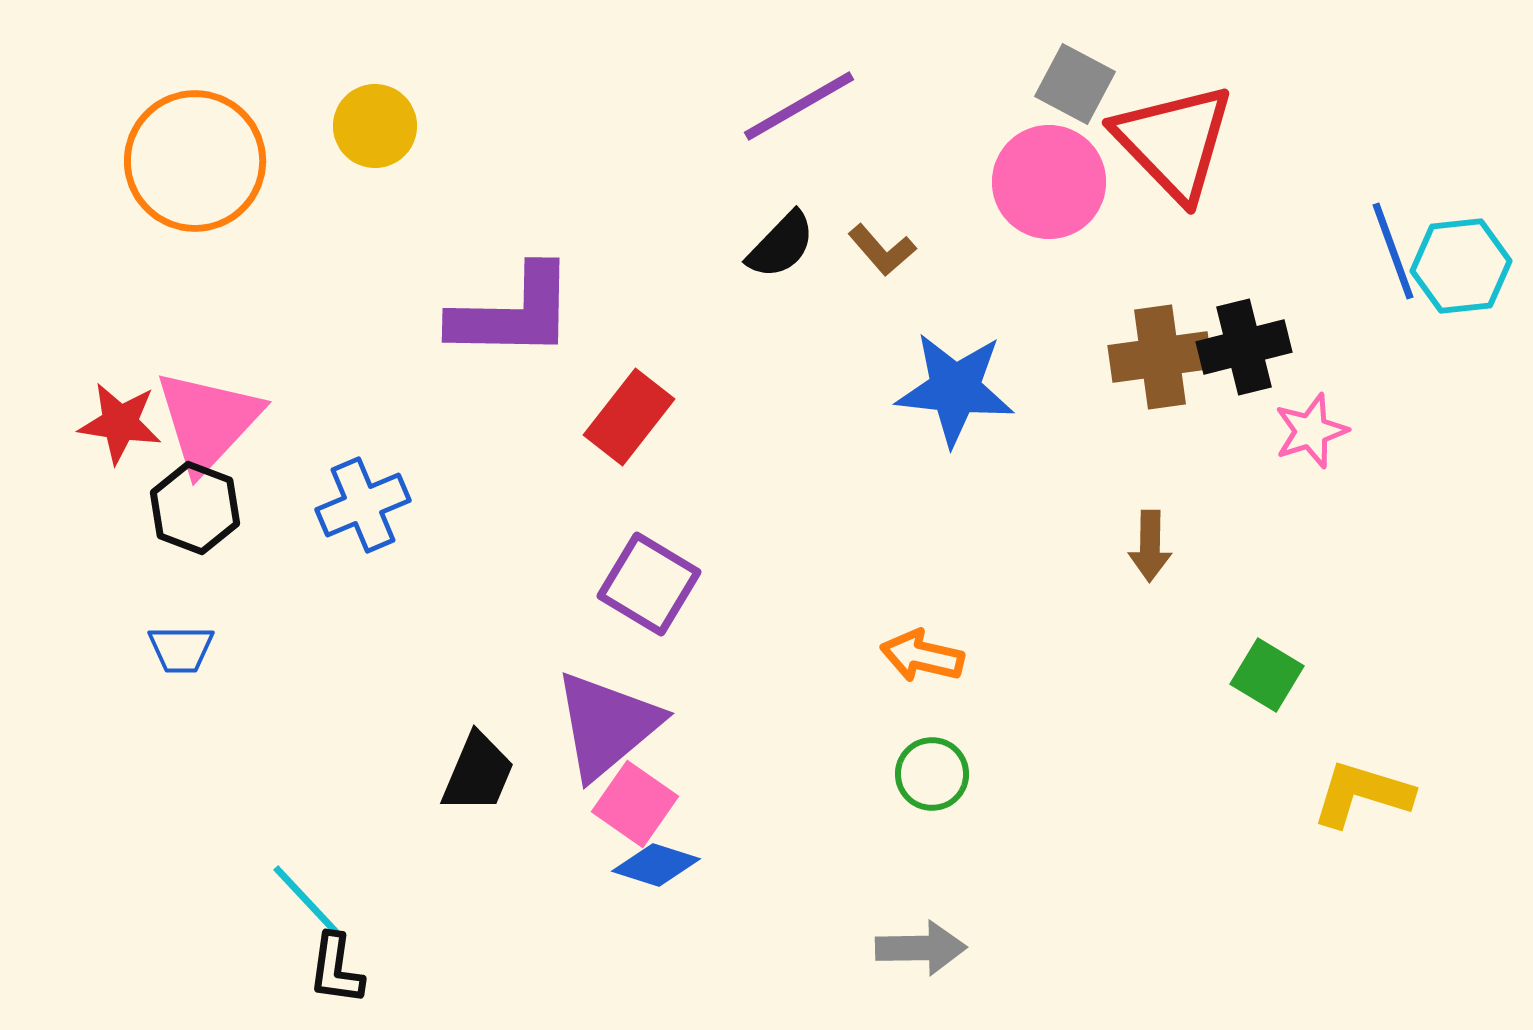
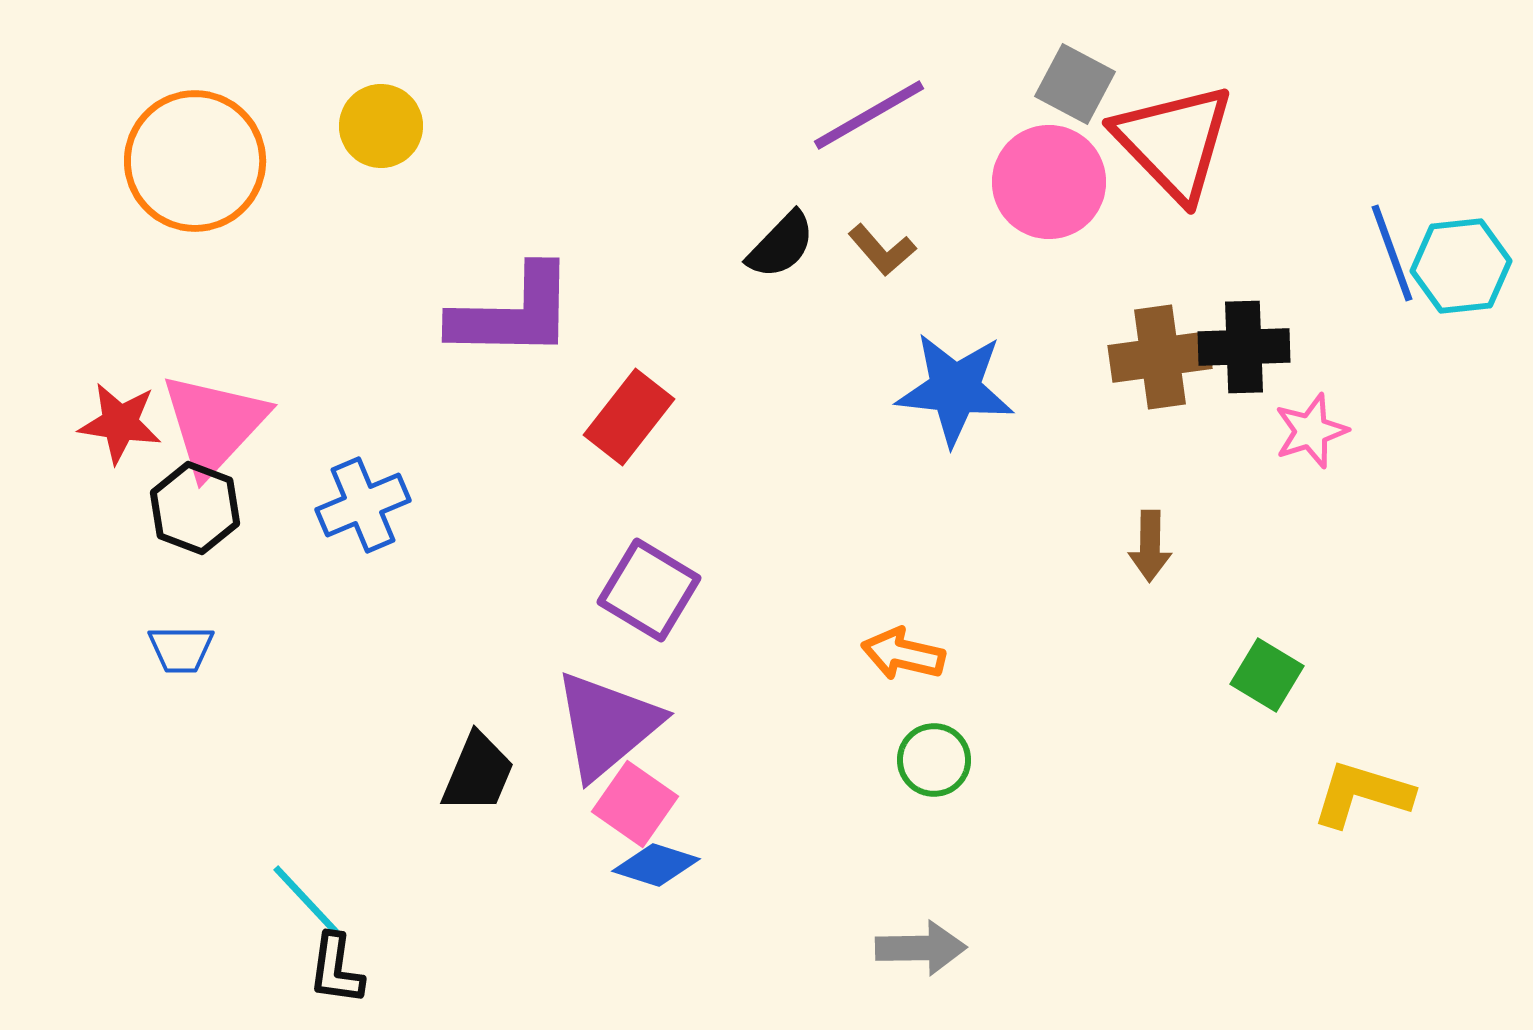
purple line: moved 70 px right, 9 px down
yellow circle: moved 6 px right
blue line: moved 1 px left, 2 px down
black cross: rotated 12 degrees clockwise
pink triangle: moved 6 px right, 3 px down
purple square: moved 6 px down
orange arrow: moved 19 px left, 2 px up
green circle: moved 2 px right, 14 px up
